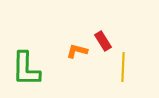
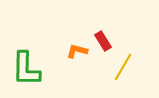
yellow line: rotated 28 degrees clockwise
